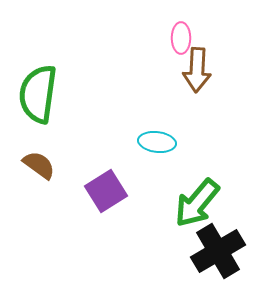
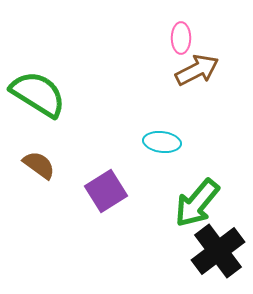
brown arrow: rotated 120 degrees counterclockwise
green semicircle: rotated 114 degrees clockwise
cyan ellipse: moved 5 px right
black cross: rotated 6 degrees counterclockwise
